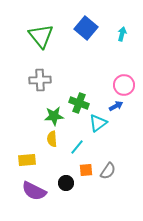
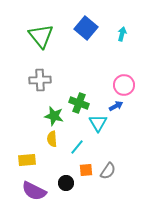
green star: rotated 18 degrees clockwise
cyan triangle: rotated 24 degrees counterclockwise
